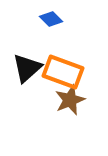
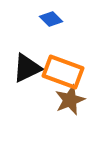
black triangle: rotated 16 degrees clockwise
